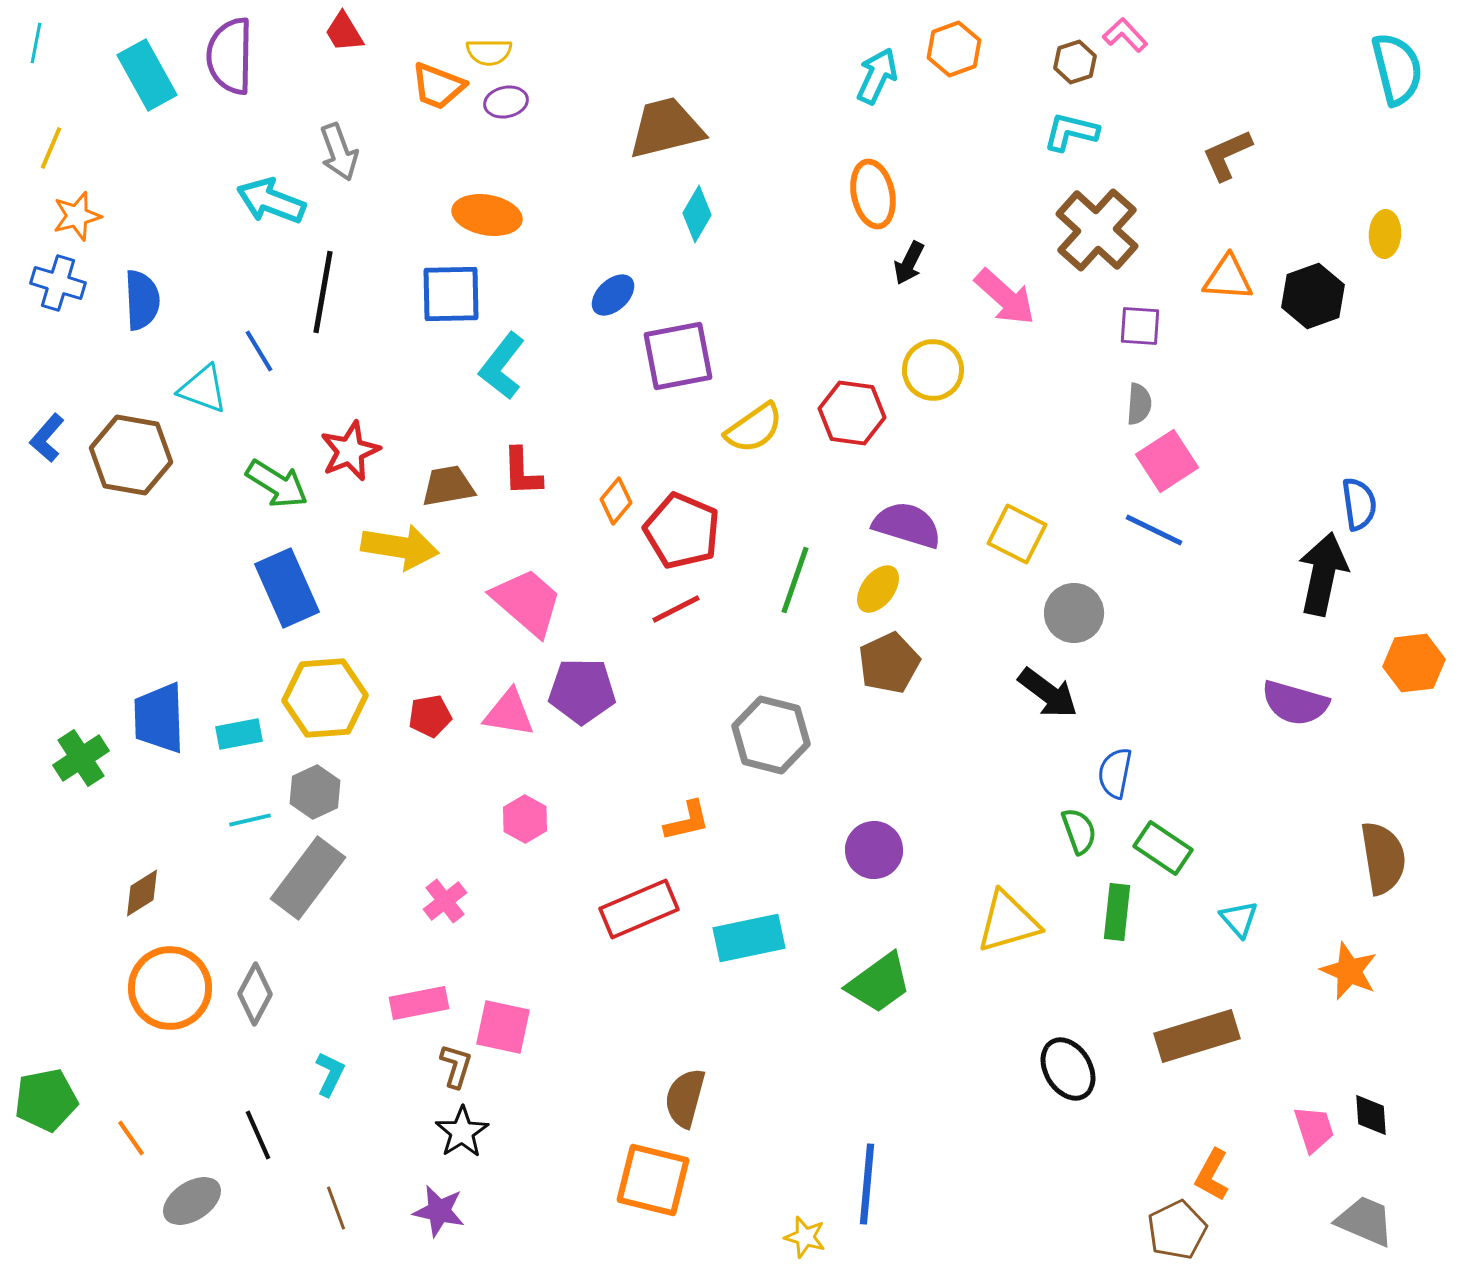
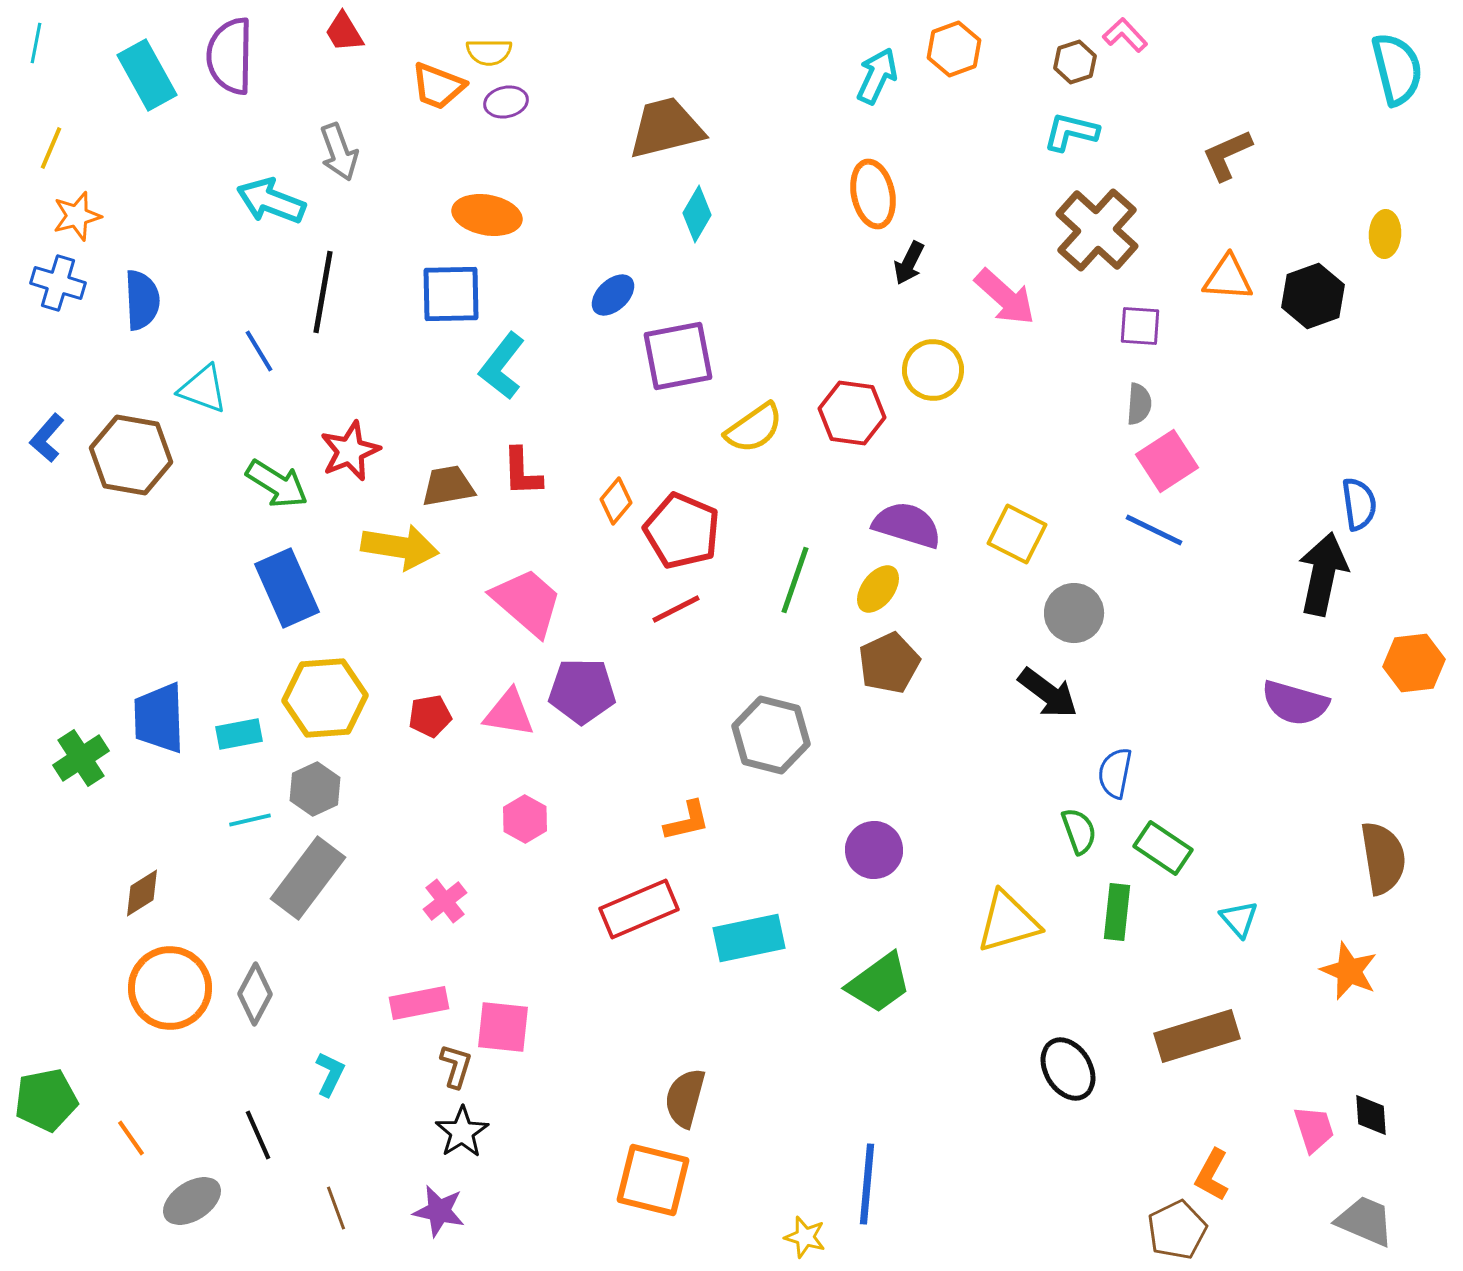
gray hexagon at (315, 792): moved 3 px up
pink square at (503, 1027): rotated 6 degrees counterclockwise
